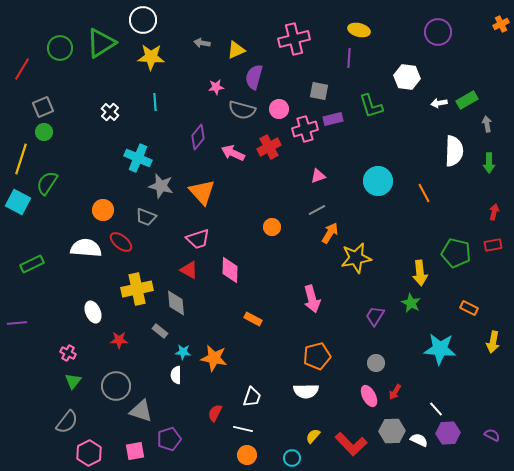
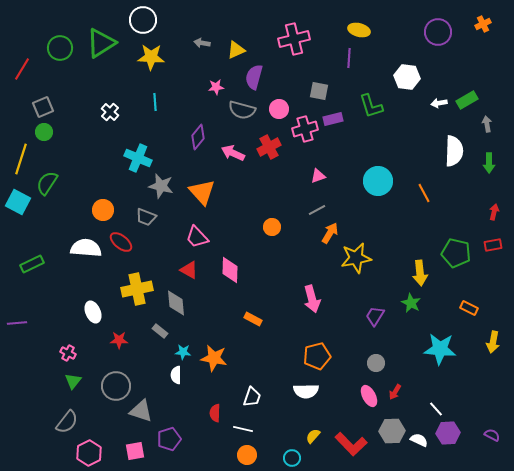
orange cross at (501, 24): moved 18 px left
pink trapezoid at (198, 239): moved 1 px left, 2 px up; rotated 65 degrees clockwise
red semicircle at (215, 413): rotated 24 degrees counterclockwise
